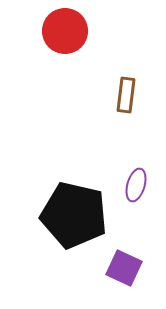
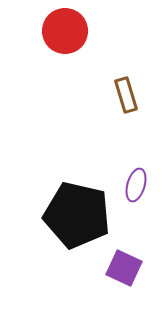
brown rectangle: rotated 24 degrees counterclockwise
black pentagon: moved 3 px right
